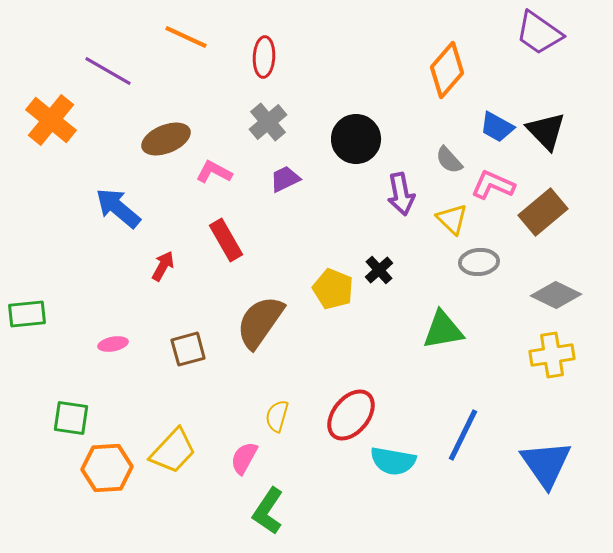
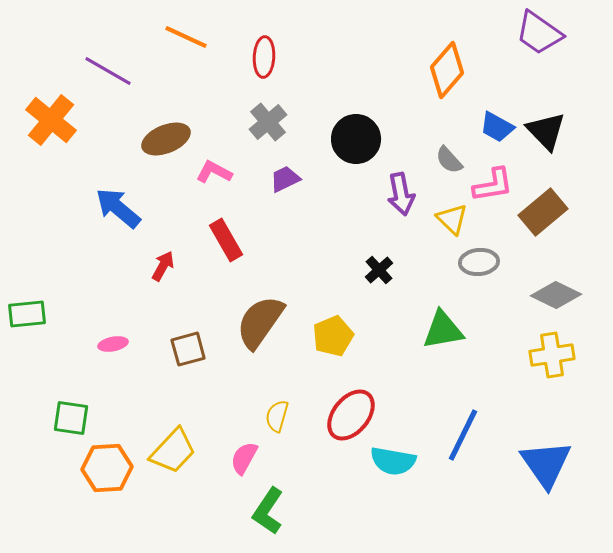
pink L-shape at (493, 185): rotated 147 degrees clockwise
yellow pentagon at (333, 289): moved 47 px down; rotated 27 degrees clockwise
